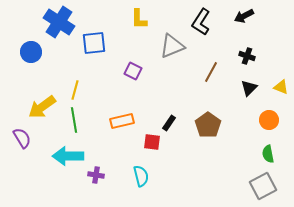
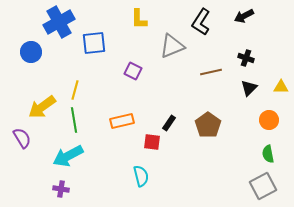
blue cross: rotated 28 degrees clockwise
black cross: moved 1 px left, 2 px down
brown line: rotated 50 degrees clockwise
yellow triangle: rotated 21 degrees counterclockwise
cyan arrow: rotated 28 degrees counterclockwise
purple cross: moved 35 px left, 14 px down
